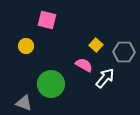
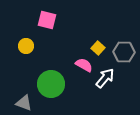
yellow square: moved 2 px right, 3 px down
